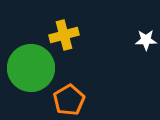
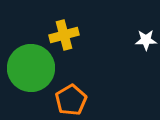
orange pentagon: moved 2 px right
